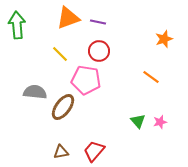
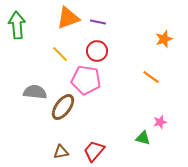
red circle: moved 2 px left
green triangle: moved 5 px right, 17 px down; rotated 35 degrees counterclockwise
